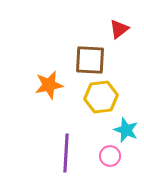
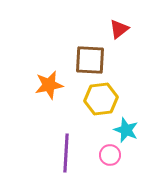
yellow hexagon: moved 2 px down
pink circle: moved 1 px up
